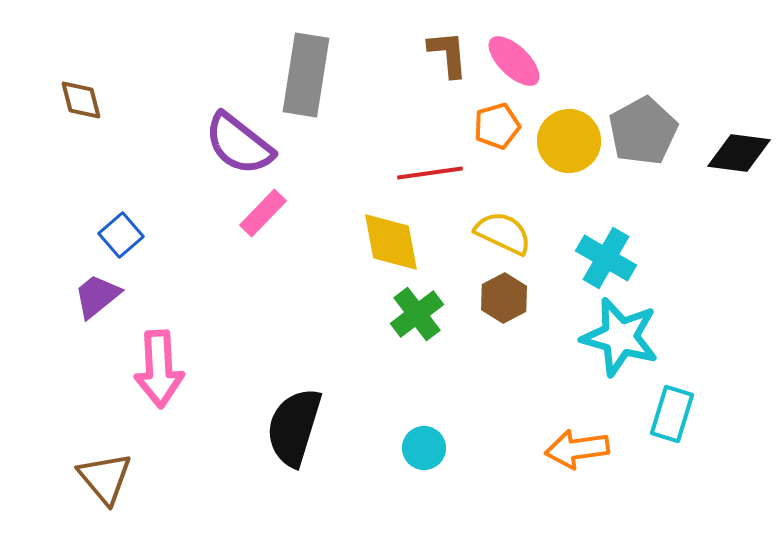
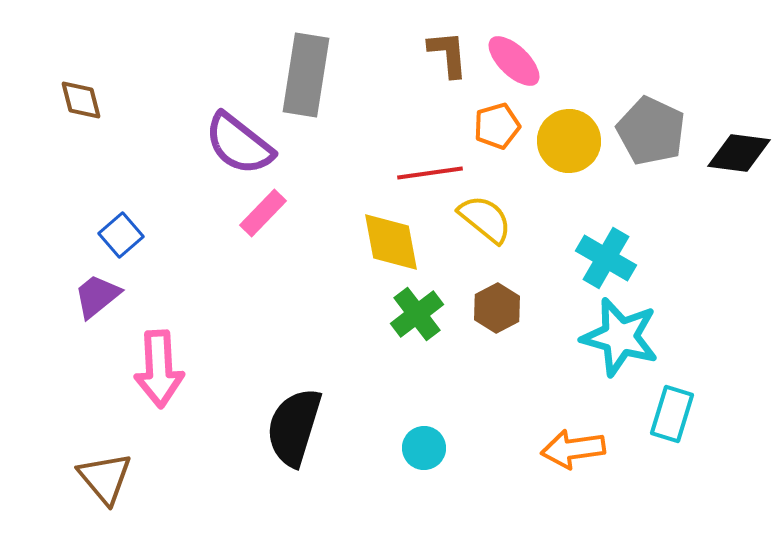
gray pentagon: moved 8 px right; rotated 18 degrees counterclockwise
yellow semicircle: moved 18 px left, 14 px up; rotated 14 degrees clockwise
brown hexagon: moved 7 px left, 10 px down
orange arrow: moved 4 px left
